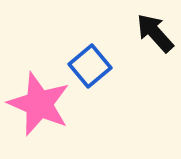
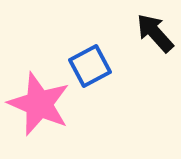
blue square: rotated 12 degrees clockwise
